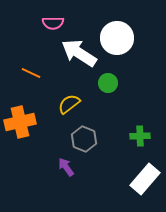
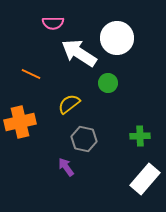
orange line: moved 1 px down
gray hexagon: rotated 10 degrees counterclockwise
